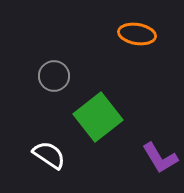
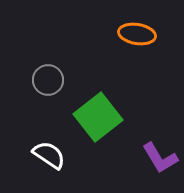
gray circle: moved 6 px left, 4 px down
